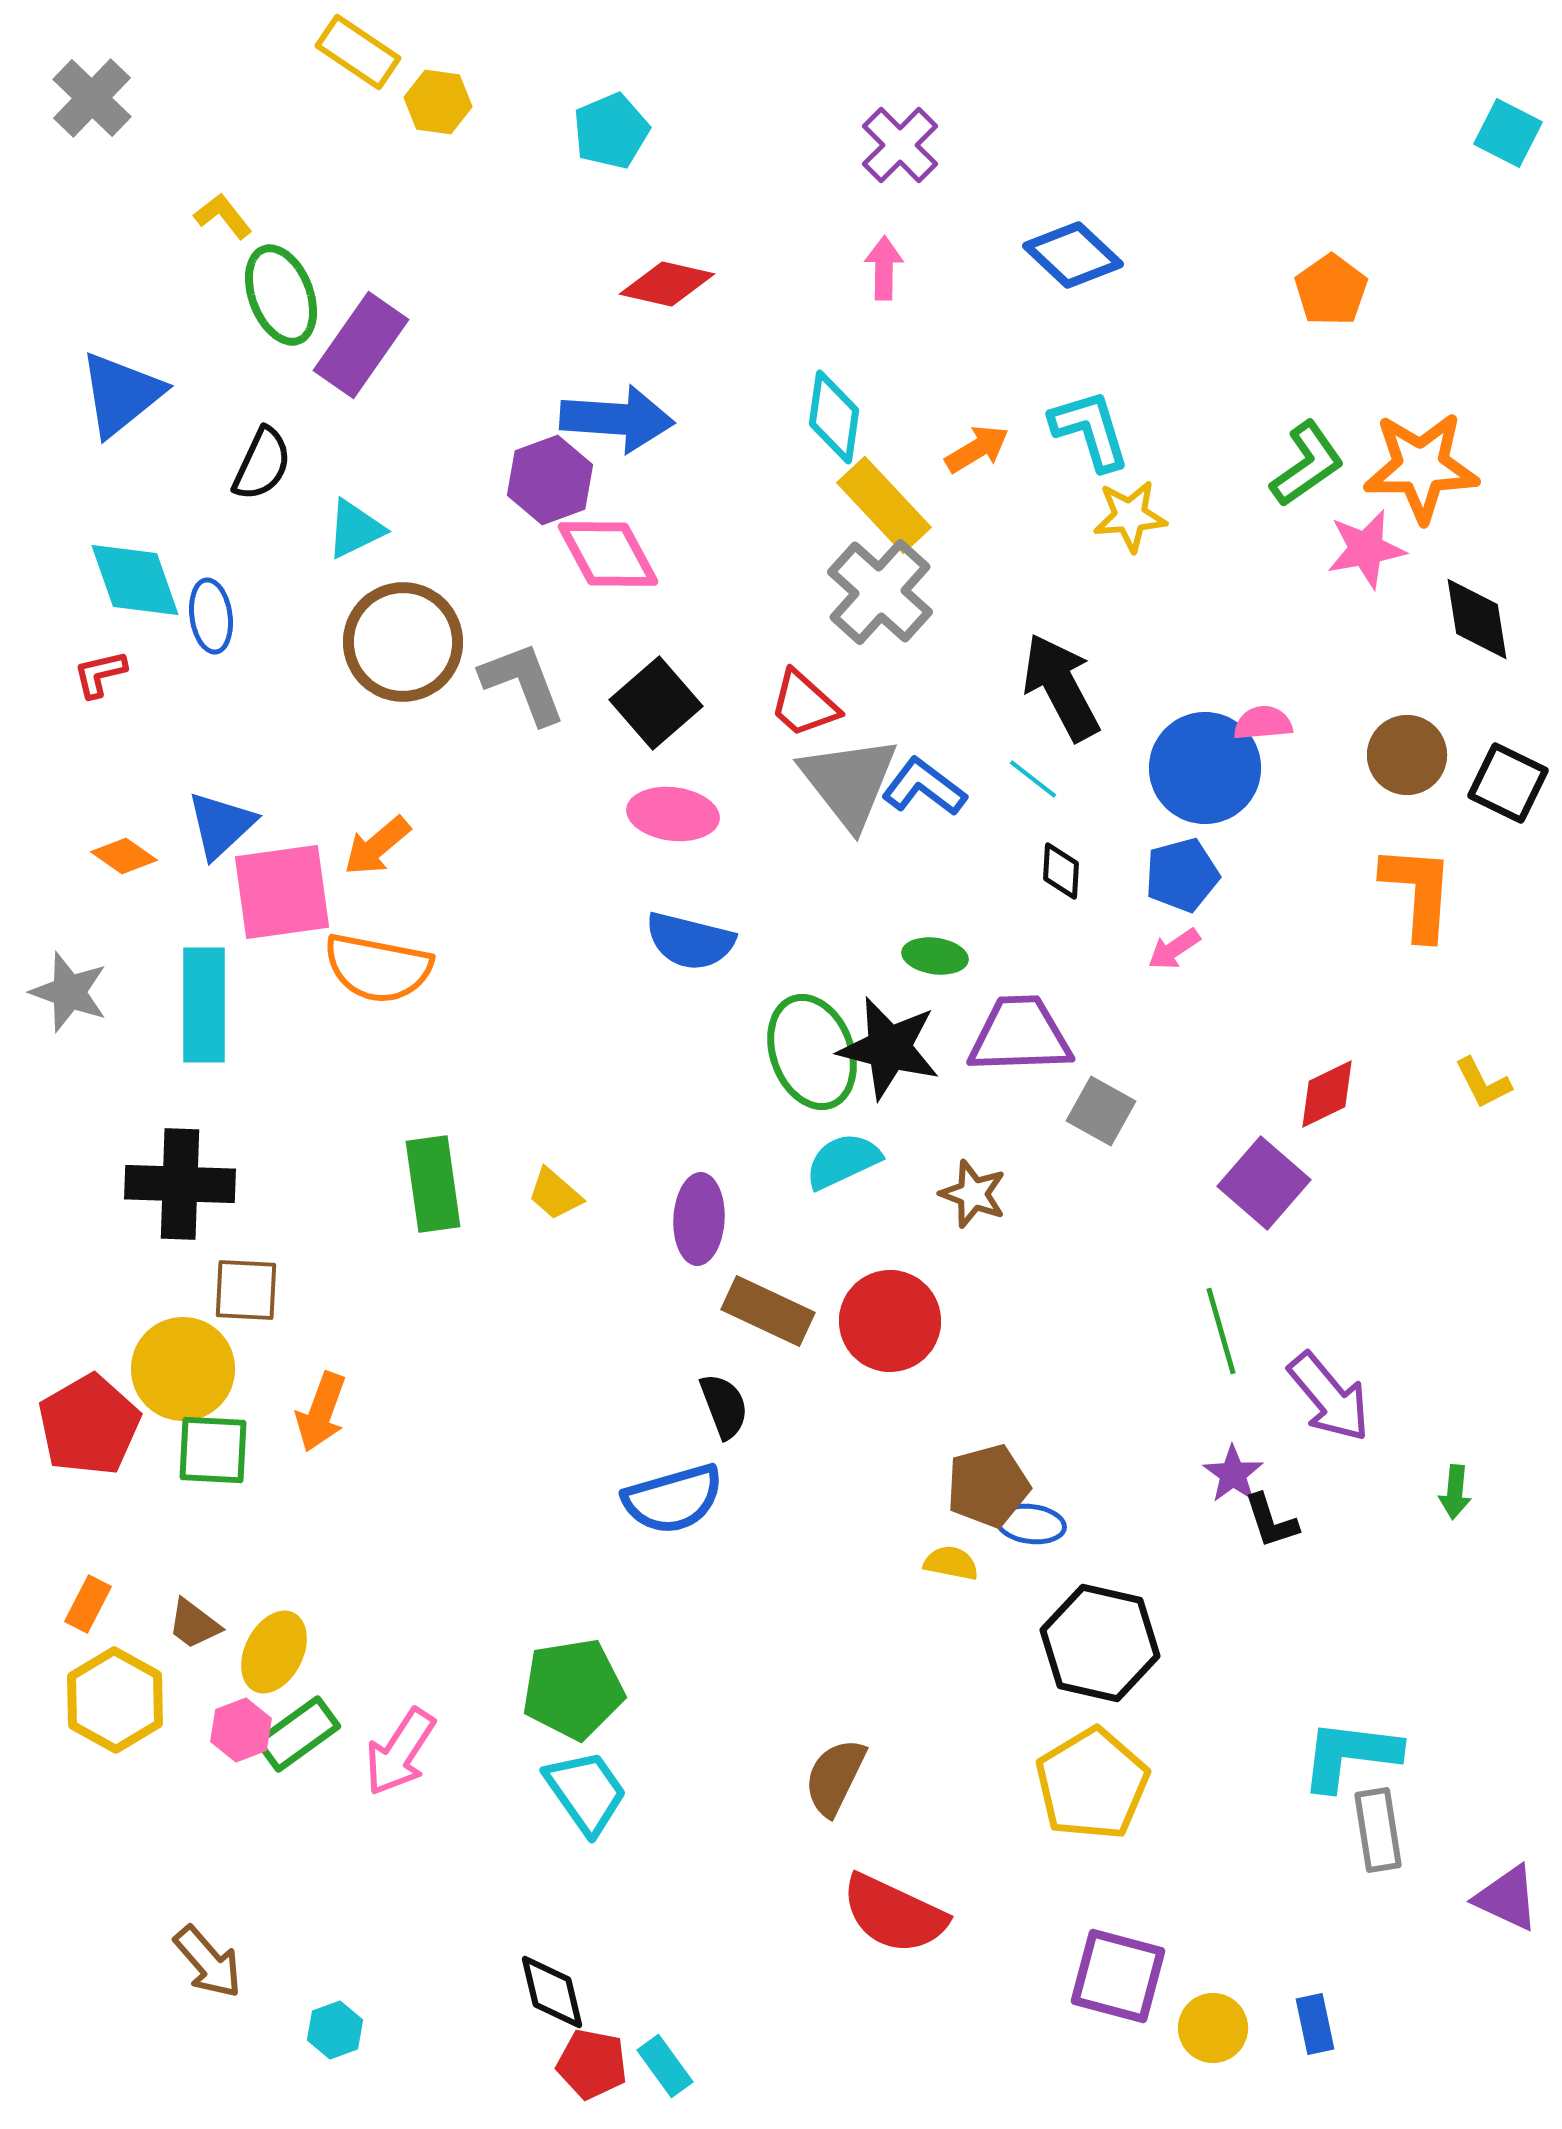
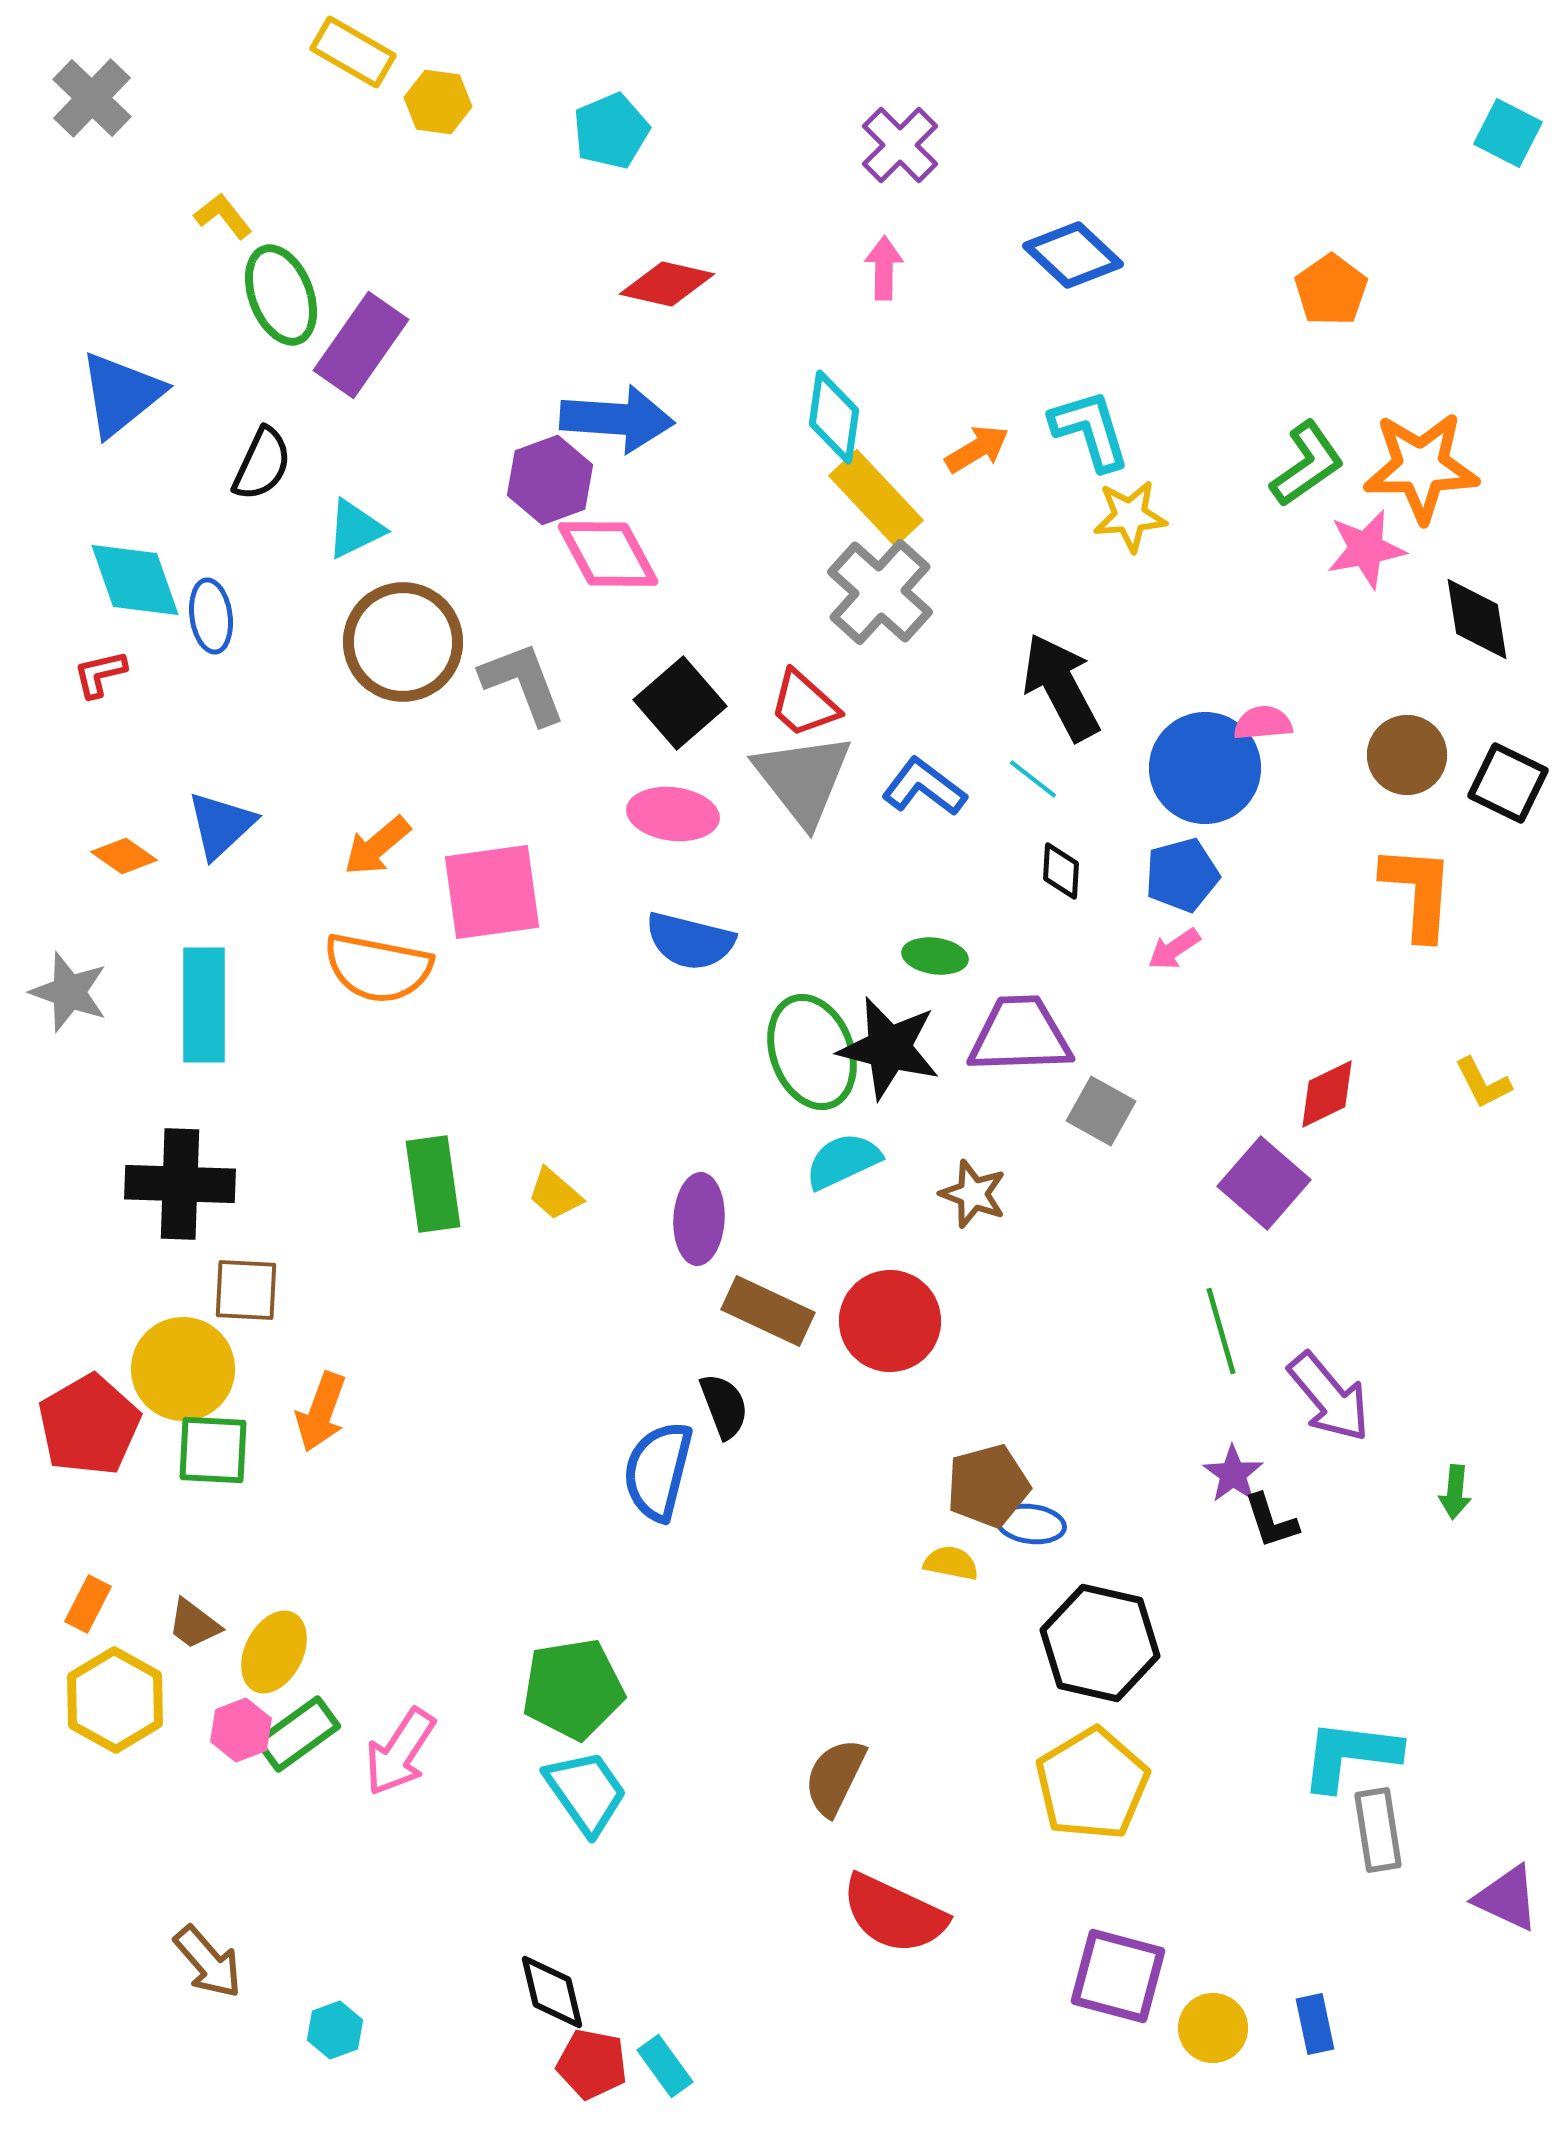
yellow rectangle at (358, 52): moved 5 px left; rotated 4 degrees counterclockwise
yellow rectangle at (884, 505): moved 8 px left, 7 px up
black square at (656, 703): moved 24 px right
gray triangle at (849, 782): moved 46 px left, 3 px up
pink square at (282, 892): moved 210 px right
blue semicircle at (673, 1499): moved 15 px left, 28 px up; rotated 120 degrees clockwise
